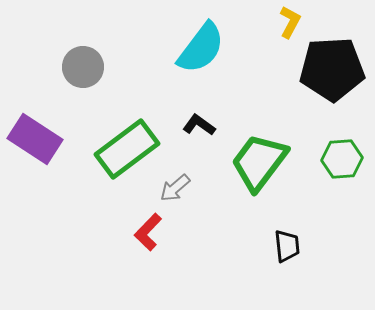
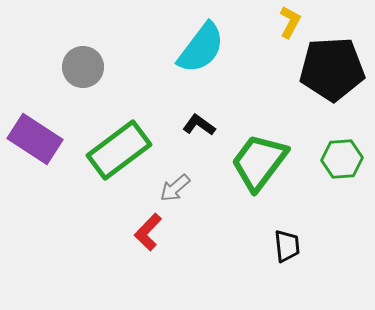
green rectangle: moved 8 px left, 1 px down
